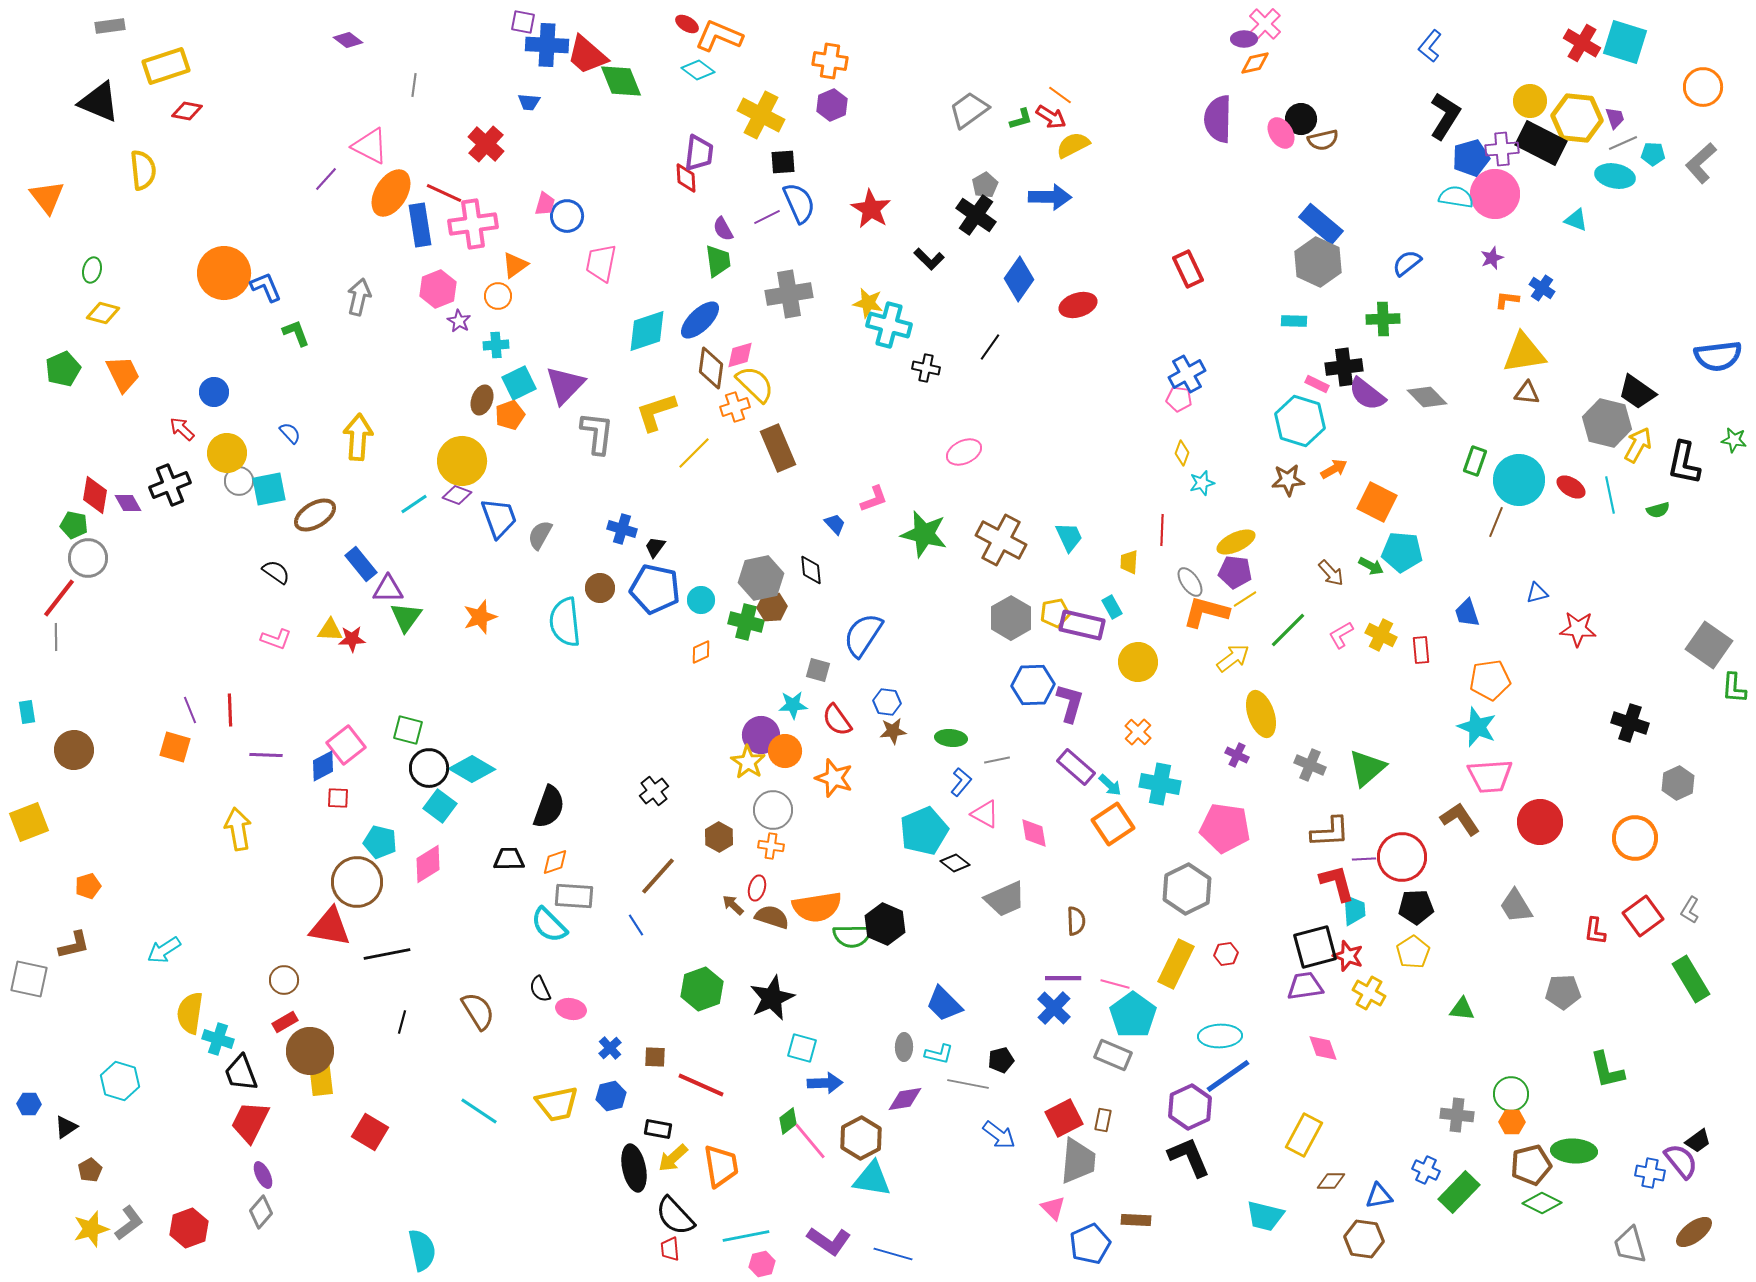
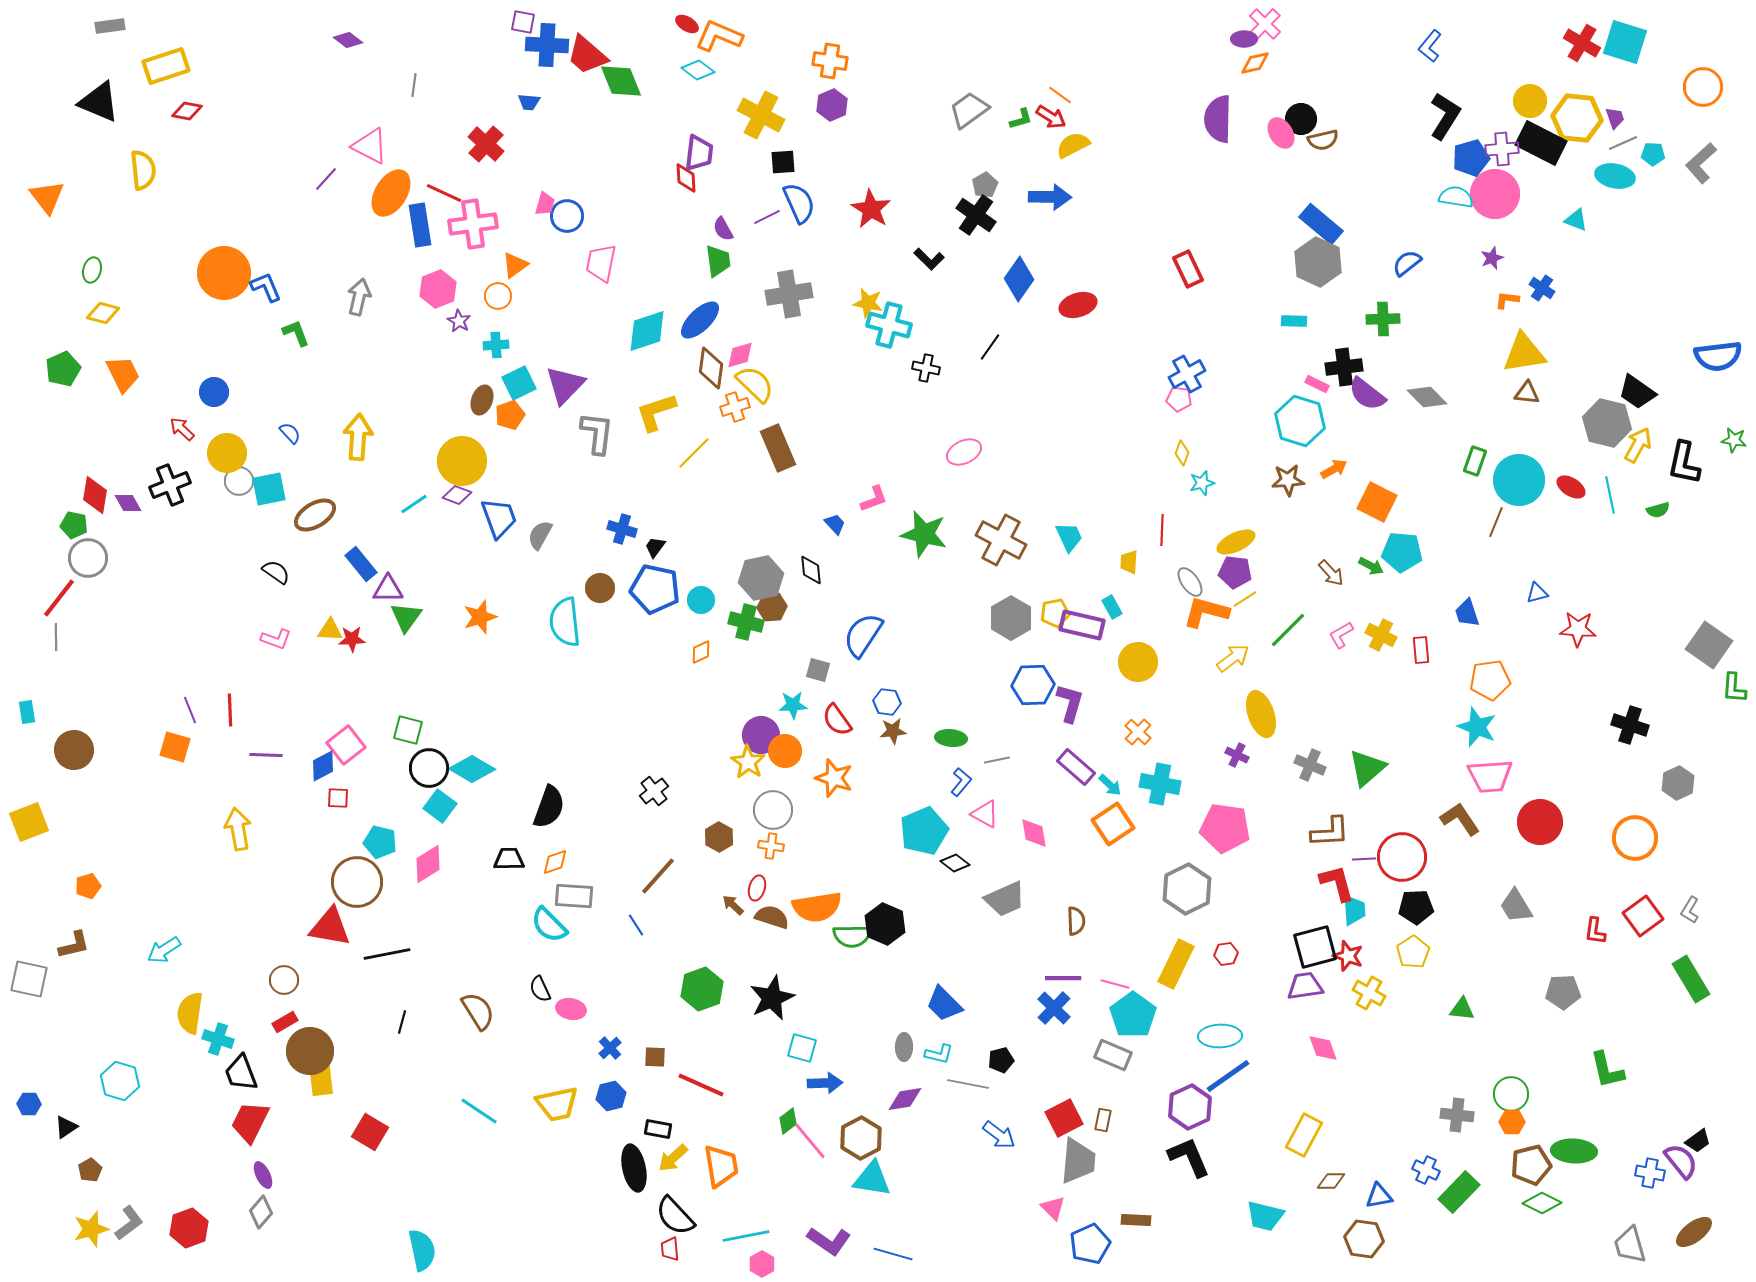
black cross at (1630, 723): moved 2 px down
pink hexagon at (762, 1264): rotated 15 degrees counterclockwise
